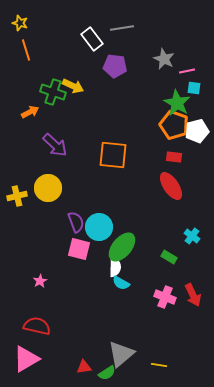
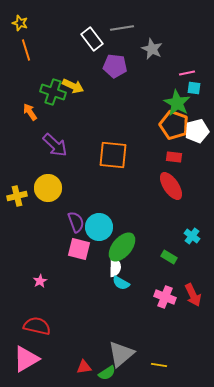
gray star: moved 12 px left, 10 px up
pink line: moved 2 px down
orange arrow: rotated 96 degrees counterclockwise
